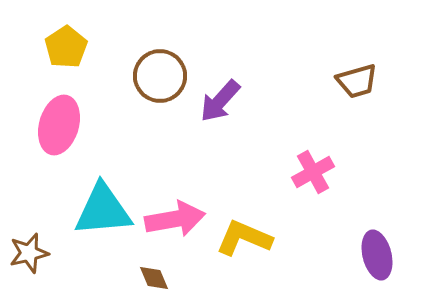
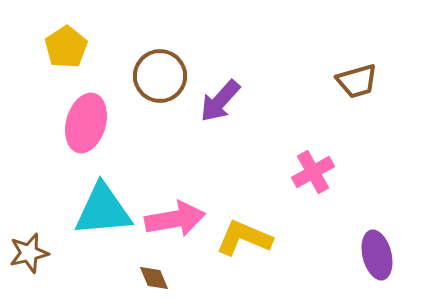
pink ellipse: moved 27 px right, 2 px up
